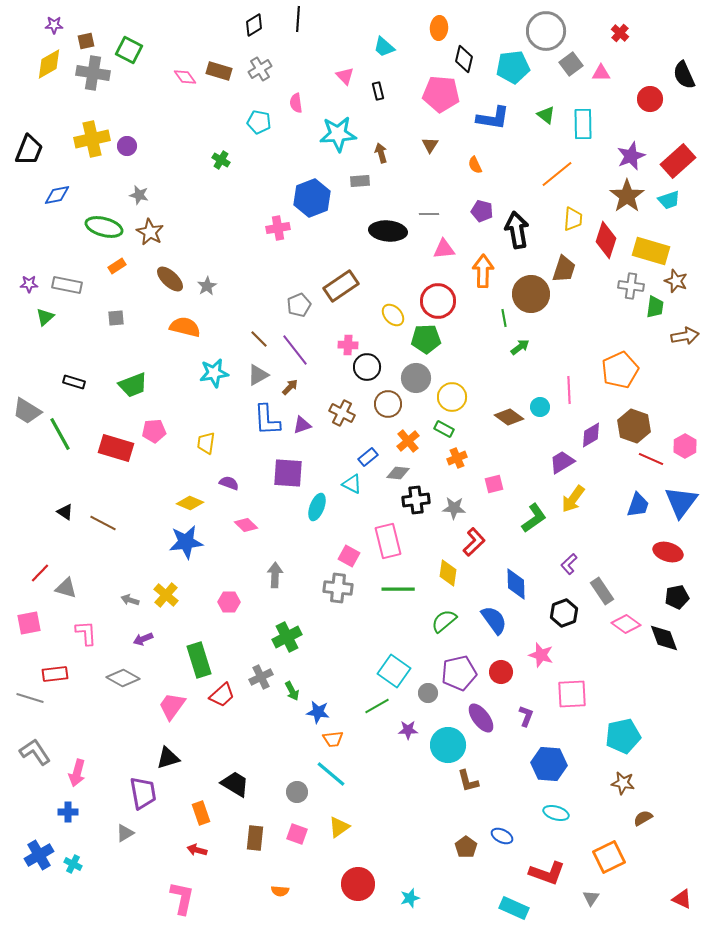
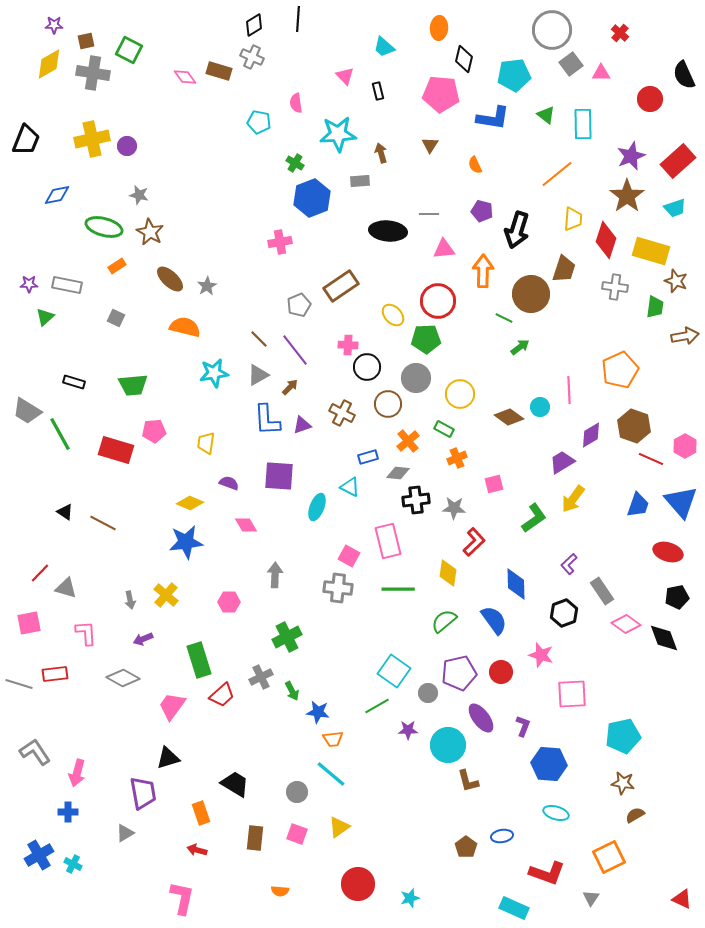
gray circle at (546, 31): moved 6 px right, 1 px up
cyan pentagon at (513, 67): moved 1 px right, 8 px down
gray cross at (260, 69): moved 8 px left, 12 px up; rotated 35 degrees counterclockwise
black trapezoid at (29, 150): moved 3 px left, 10 px up
green cross at (221, 160): moved 74 px right, 3 px down
cyan trapezoid at (669, 200): moved 6 px right, 8 px down
pink cross at (278, 228): moved 2 px right, 14 px down
black arrow at (517, 230): rotated 153 degrees counterclockwise
gray cross at (631, 286): moved 16 px left, 1 px down
gray square at (116, 318): rotated 30 degrees clockwise
green line at (504, 318): rotated 54 degrees counterclockwise
green trapezoid at (133, 385): rotated 16 degrees clockwise
yellow circle at (452, 397): moved 8 px right, 3 px up
red rectangle at (116, 448): moved 2 px down
blue rectangle at (368, 457): rotated 24 degrees clockwise
purple square at (288, 473): moved 9 px left, 3 px down
cyan triangle at (352, 484): moved 2 px left, 3 px down
blue triangle at (681, 502): rotated 18 degrees counterclockwise
pink diamond at (246, 525): rotated 15 degrees clockwise
gray arrow at (130, 600): rotated 120 degrees counterclockwise
gray line at (30, 698): moved 11 px left, 14 px up
purple L-shape at (526, 716): moved 3 px left, 10 px down
brown semicircle at (643, 818): moved 8 px left, 3 px up
blue ellipse at (502, 836): rotated 35 degrees counterclockwise
